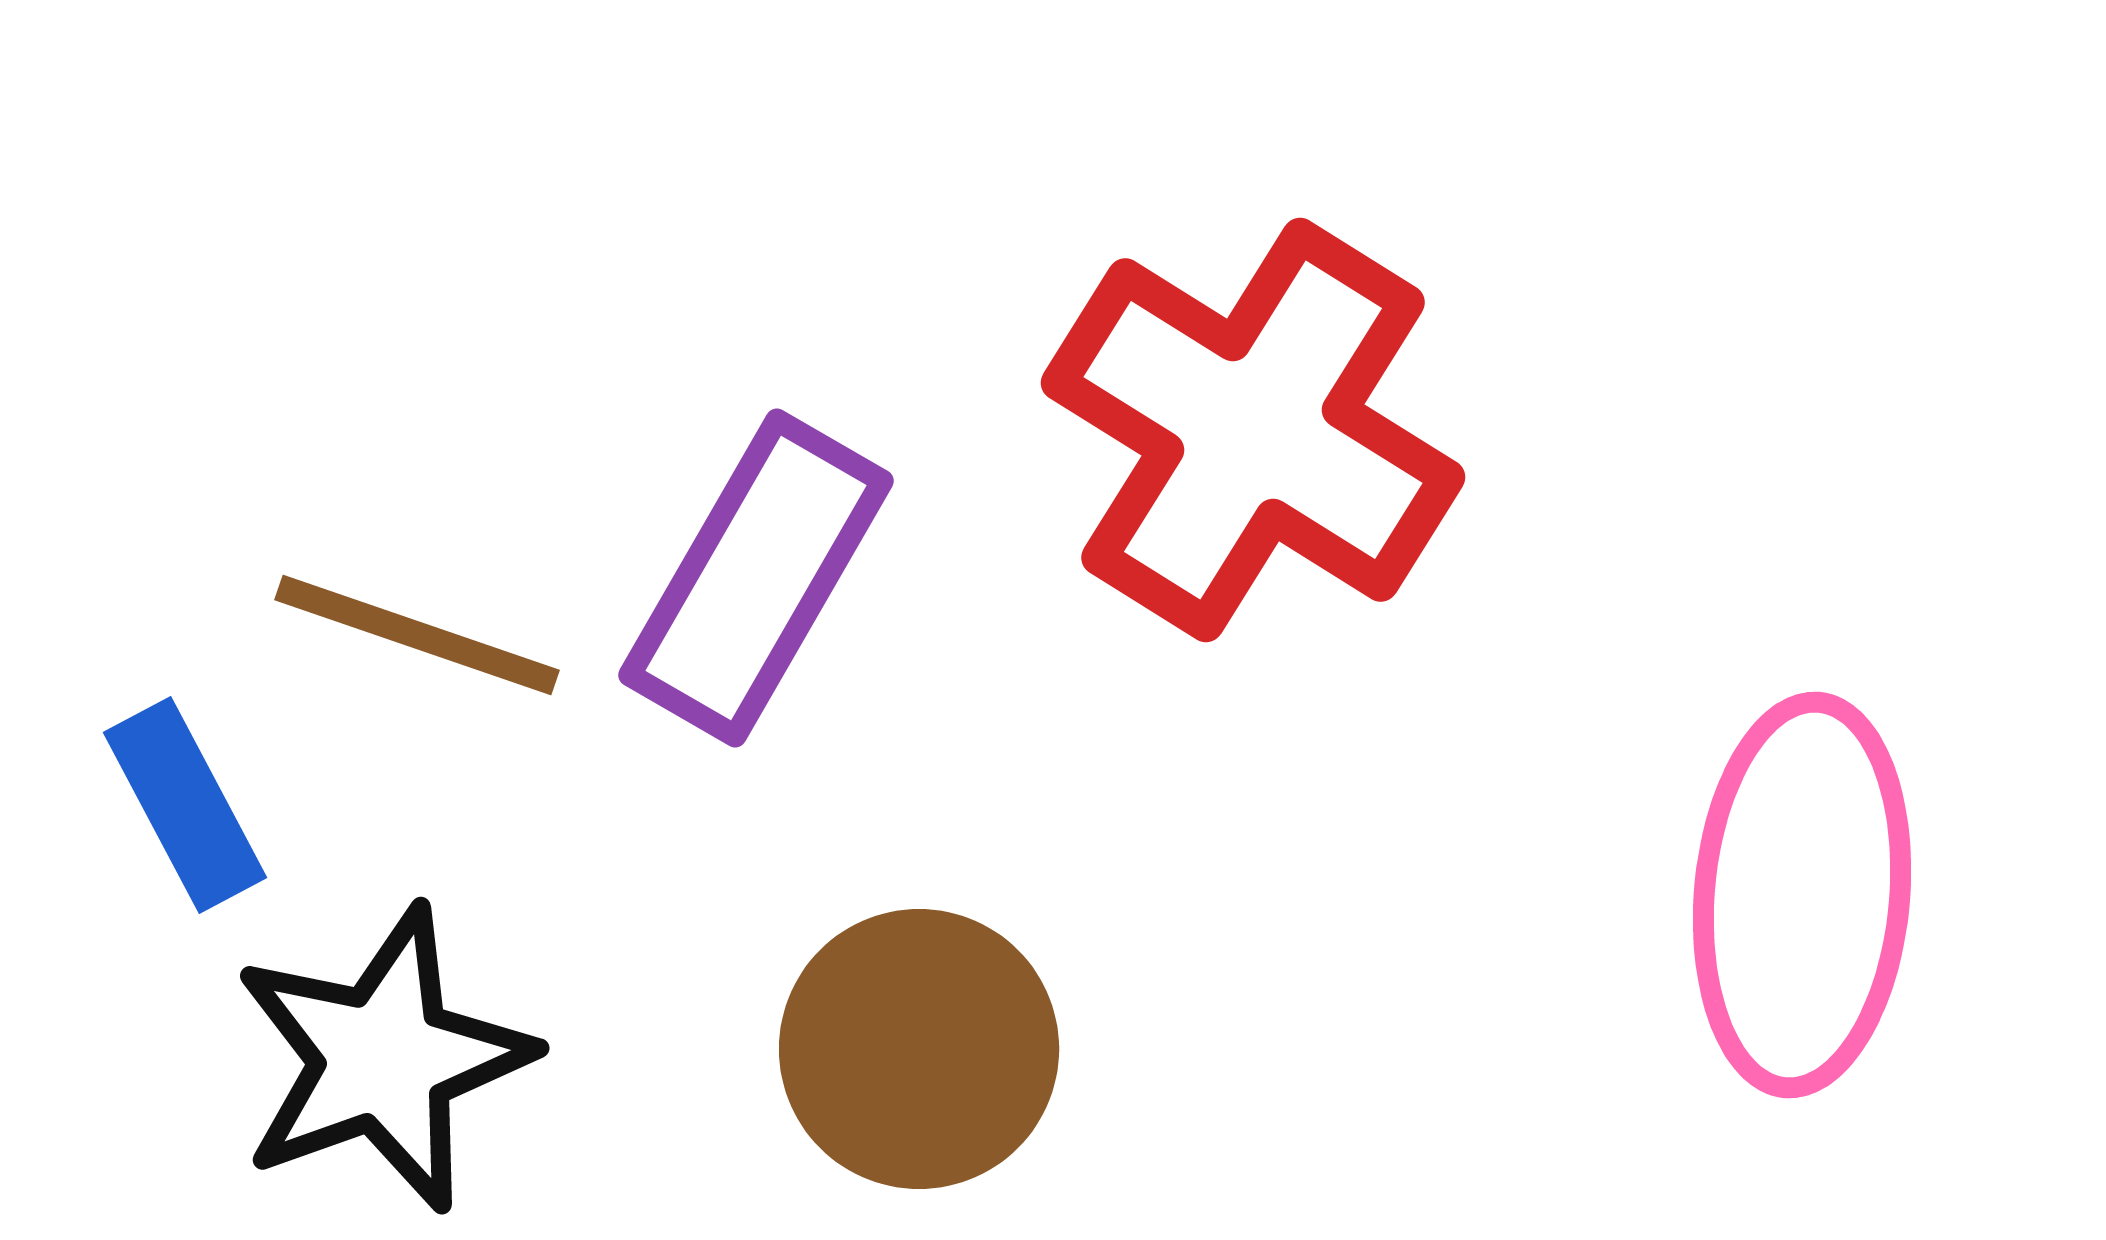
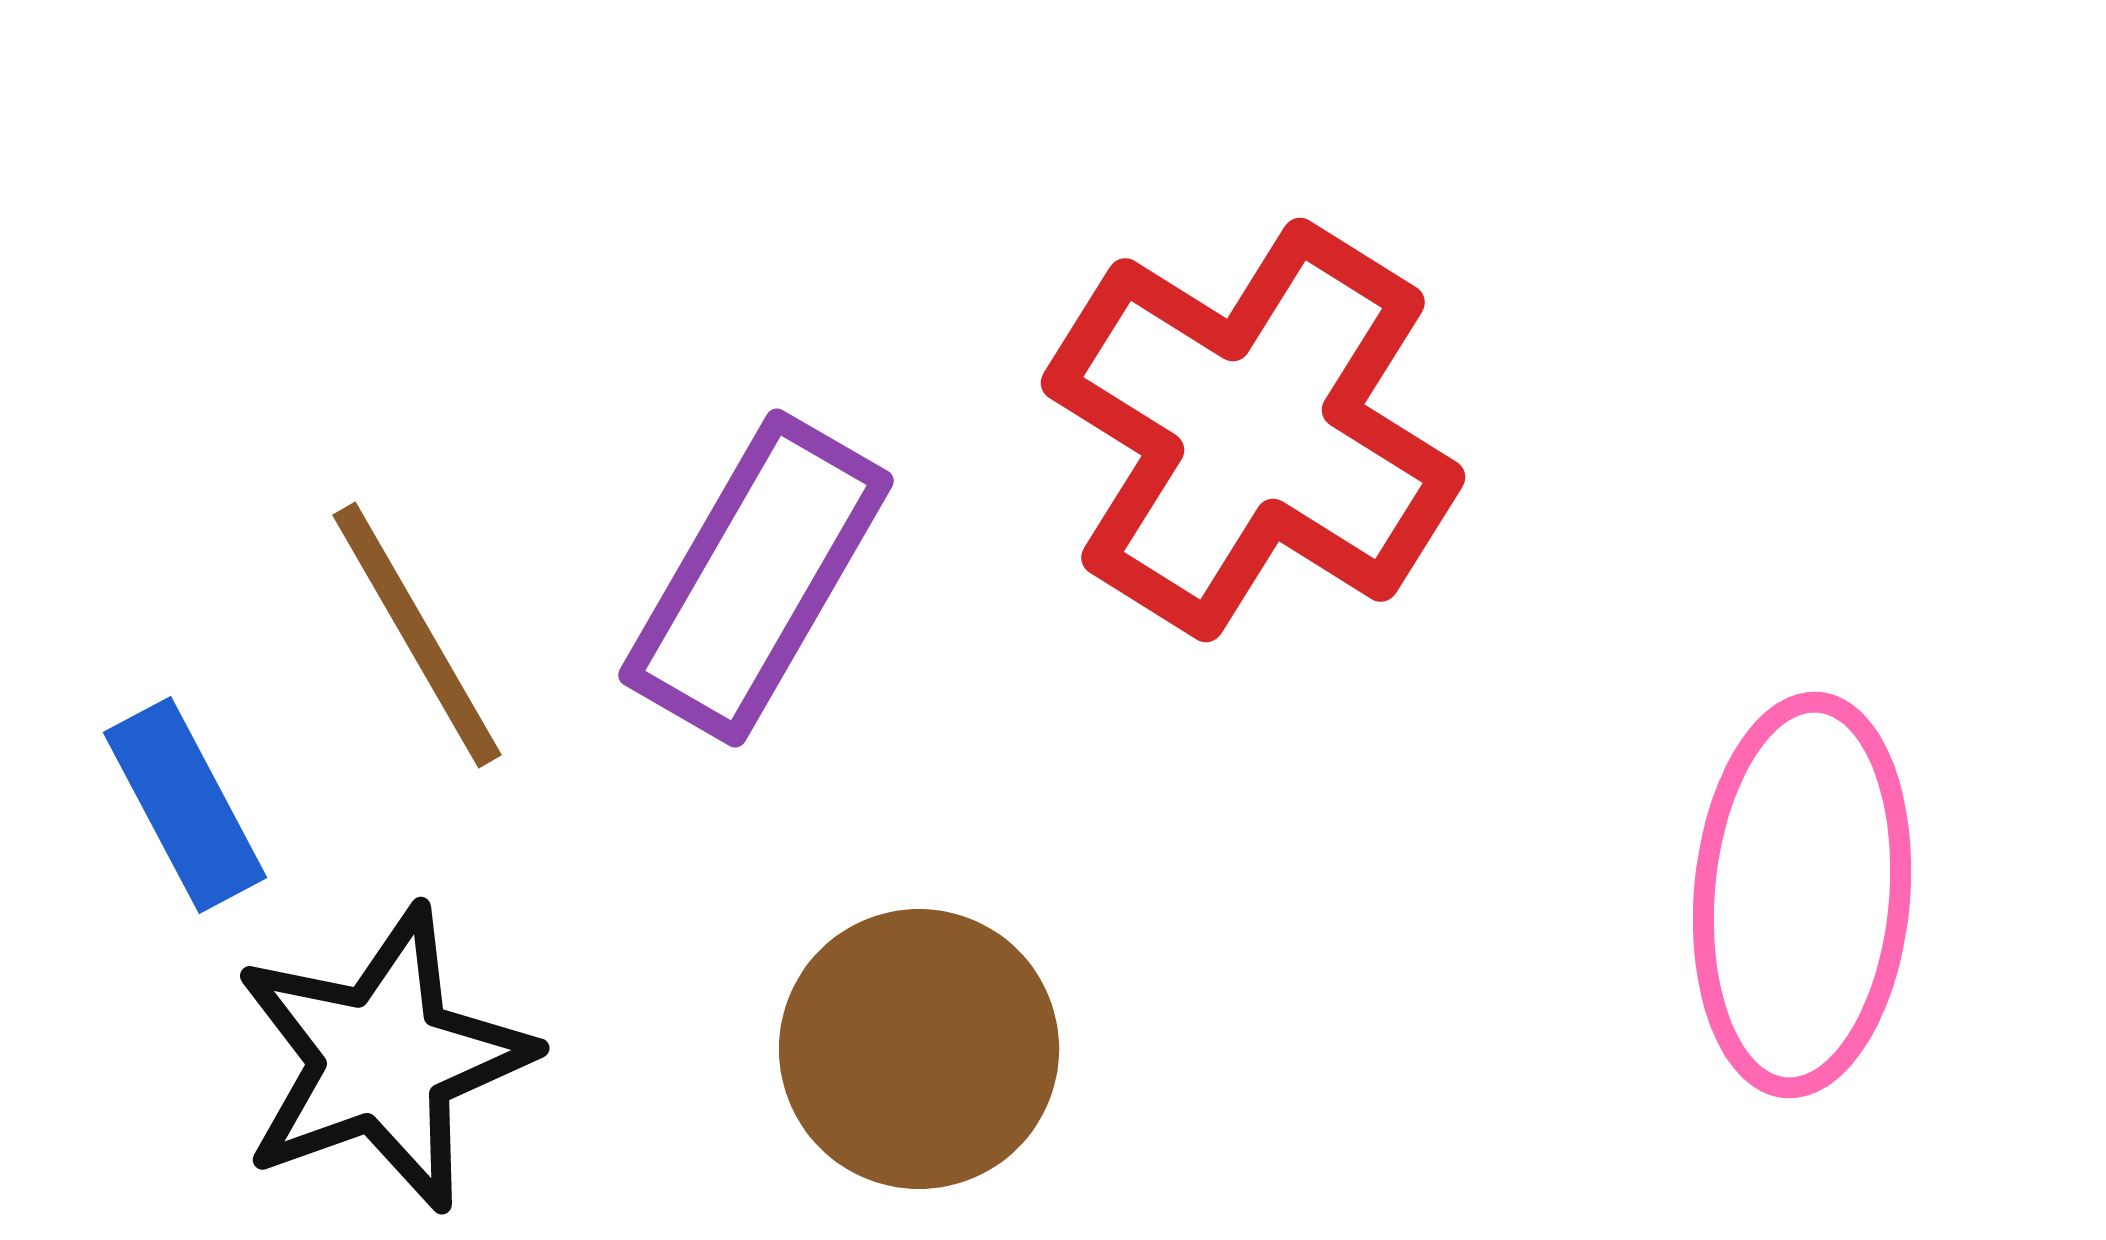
brown line: rotated 41 degrees clockwise
